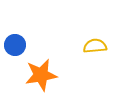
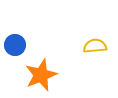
orange star: rotated 12 degrees counterclockwise
